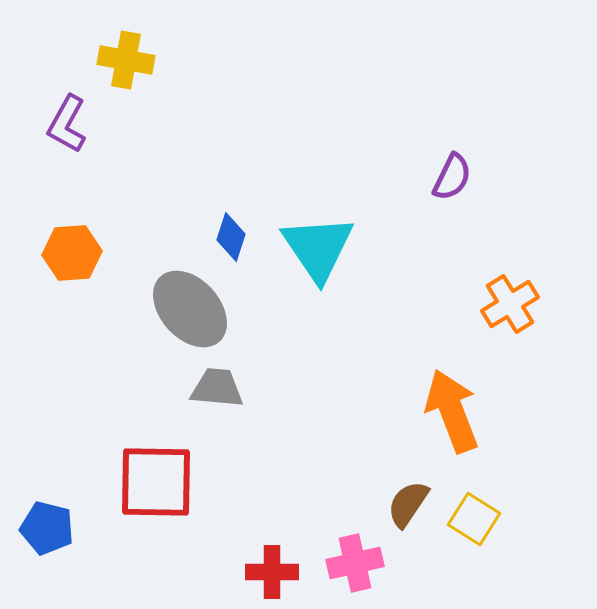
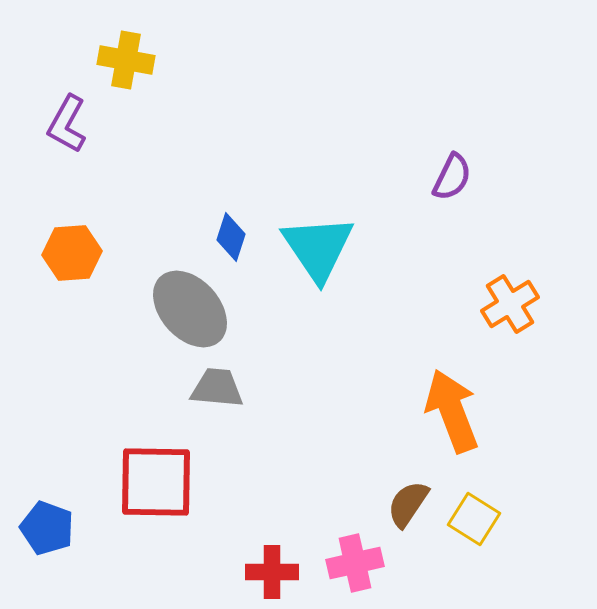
blue pentagon: rotated 6 degrees clockwise
